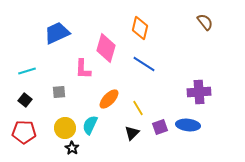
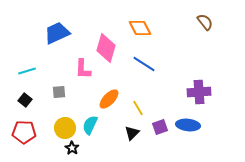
orange diamond: rotated 40 degrees counterclockwise
